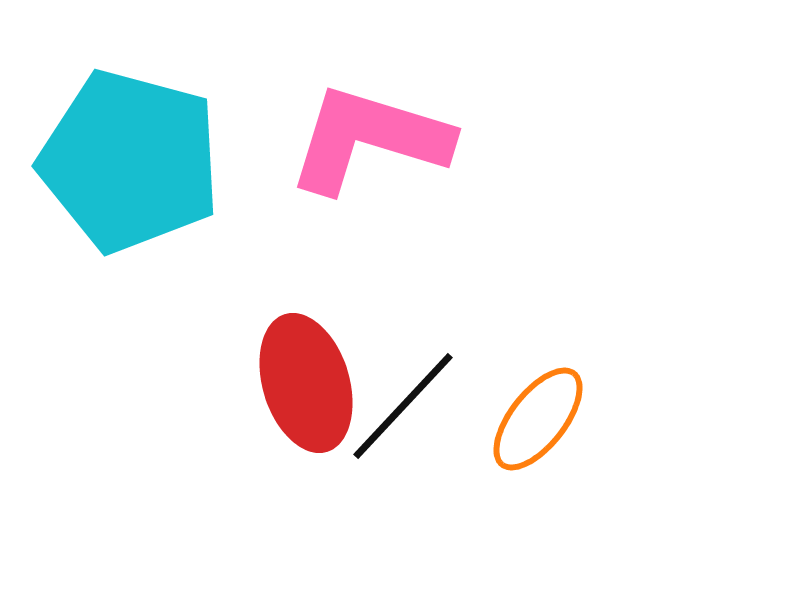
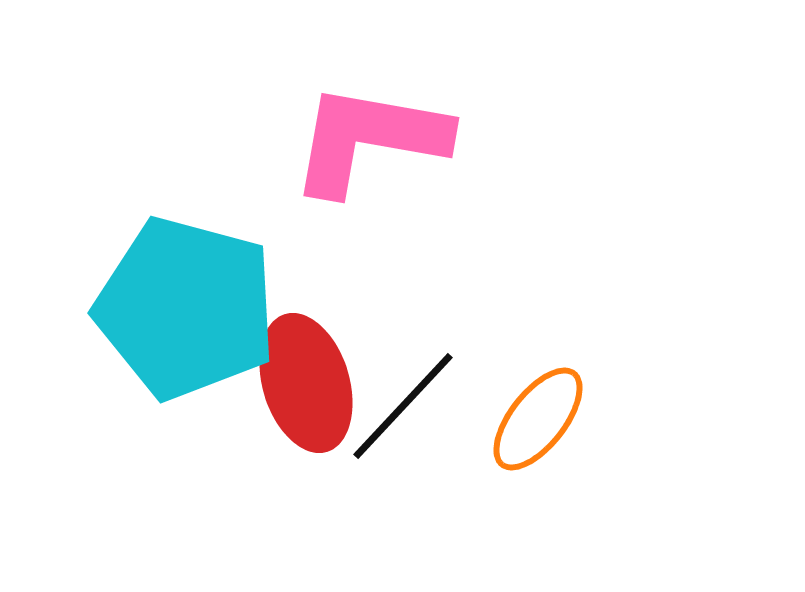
pink L-shape: rotated 7 degrees counterclockwise
cyan pentagon: moved 56 px right, 147 px down
